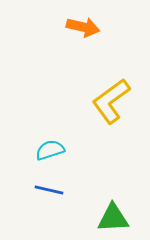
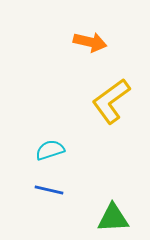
orange arrow: moved 7 px right, 15 px down
